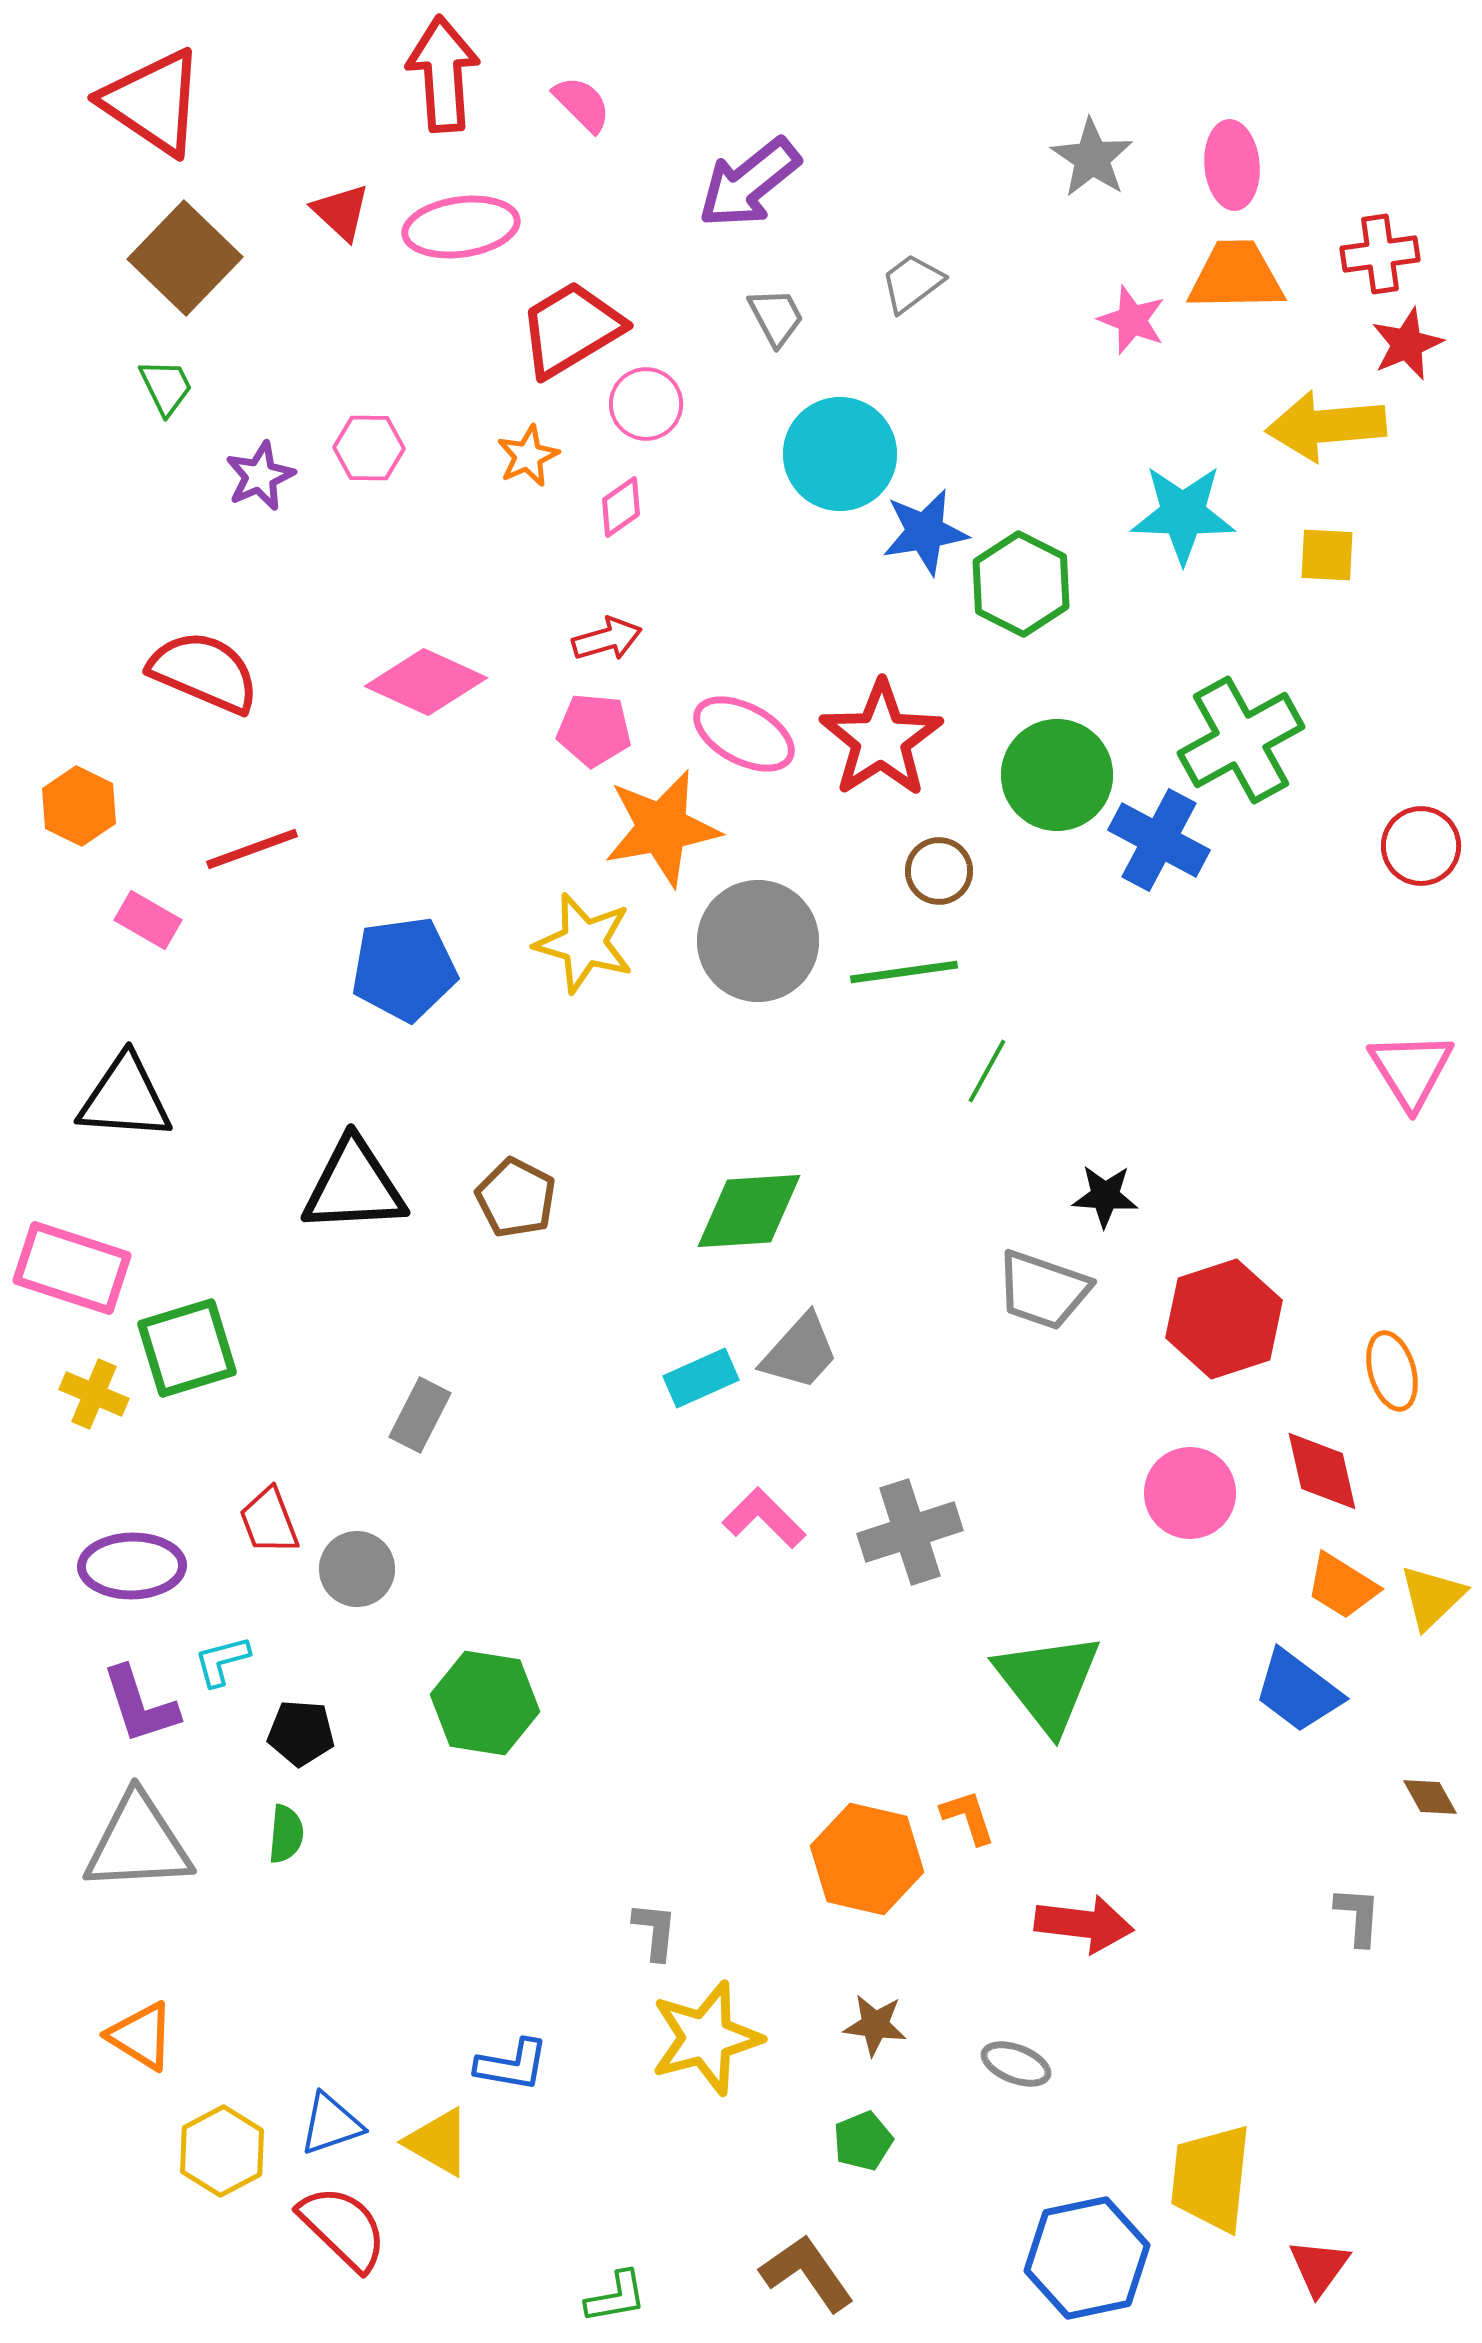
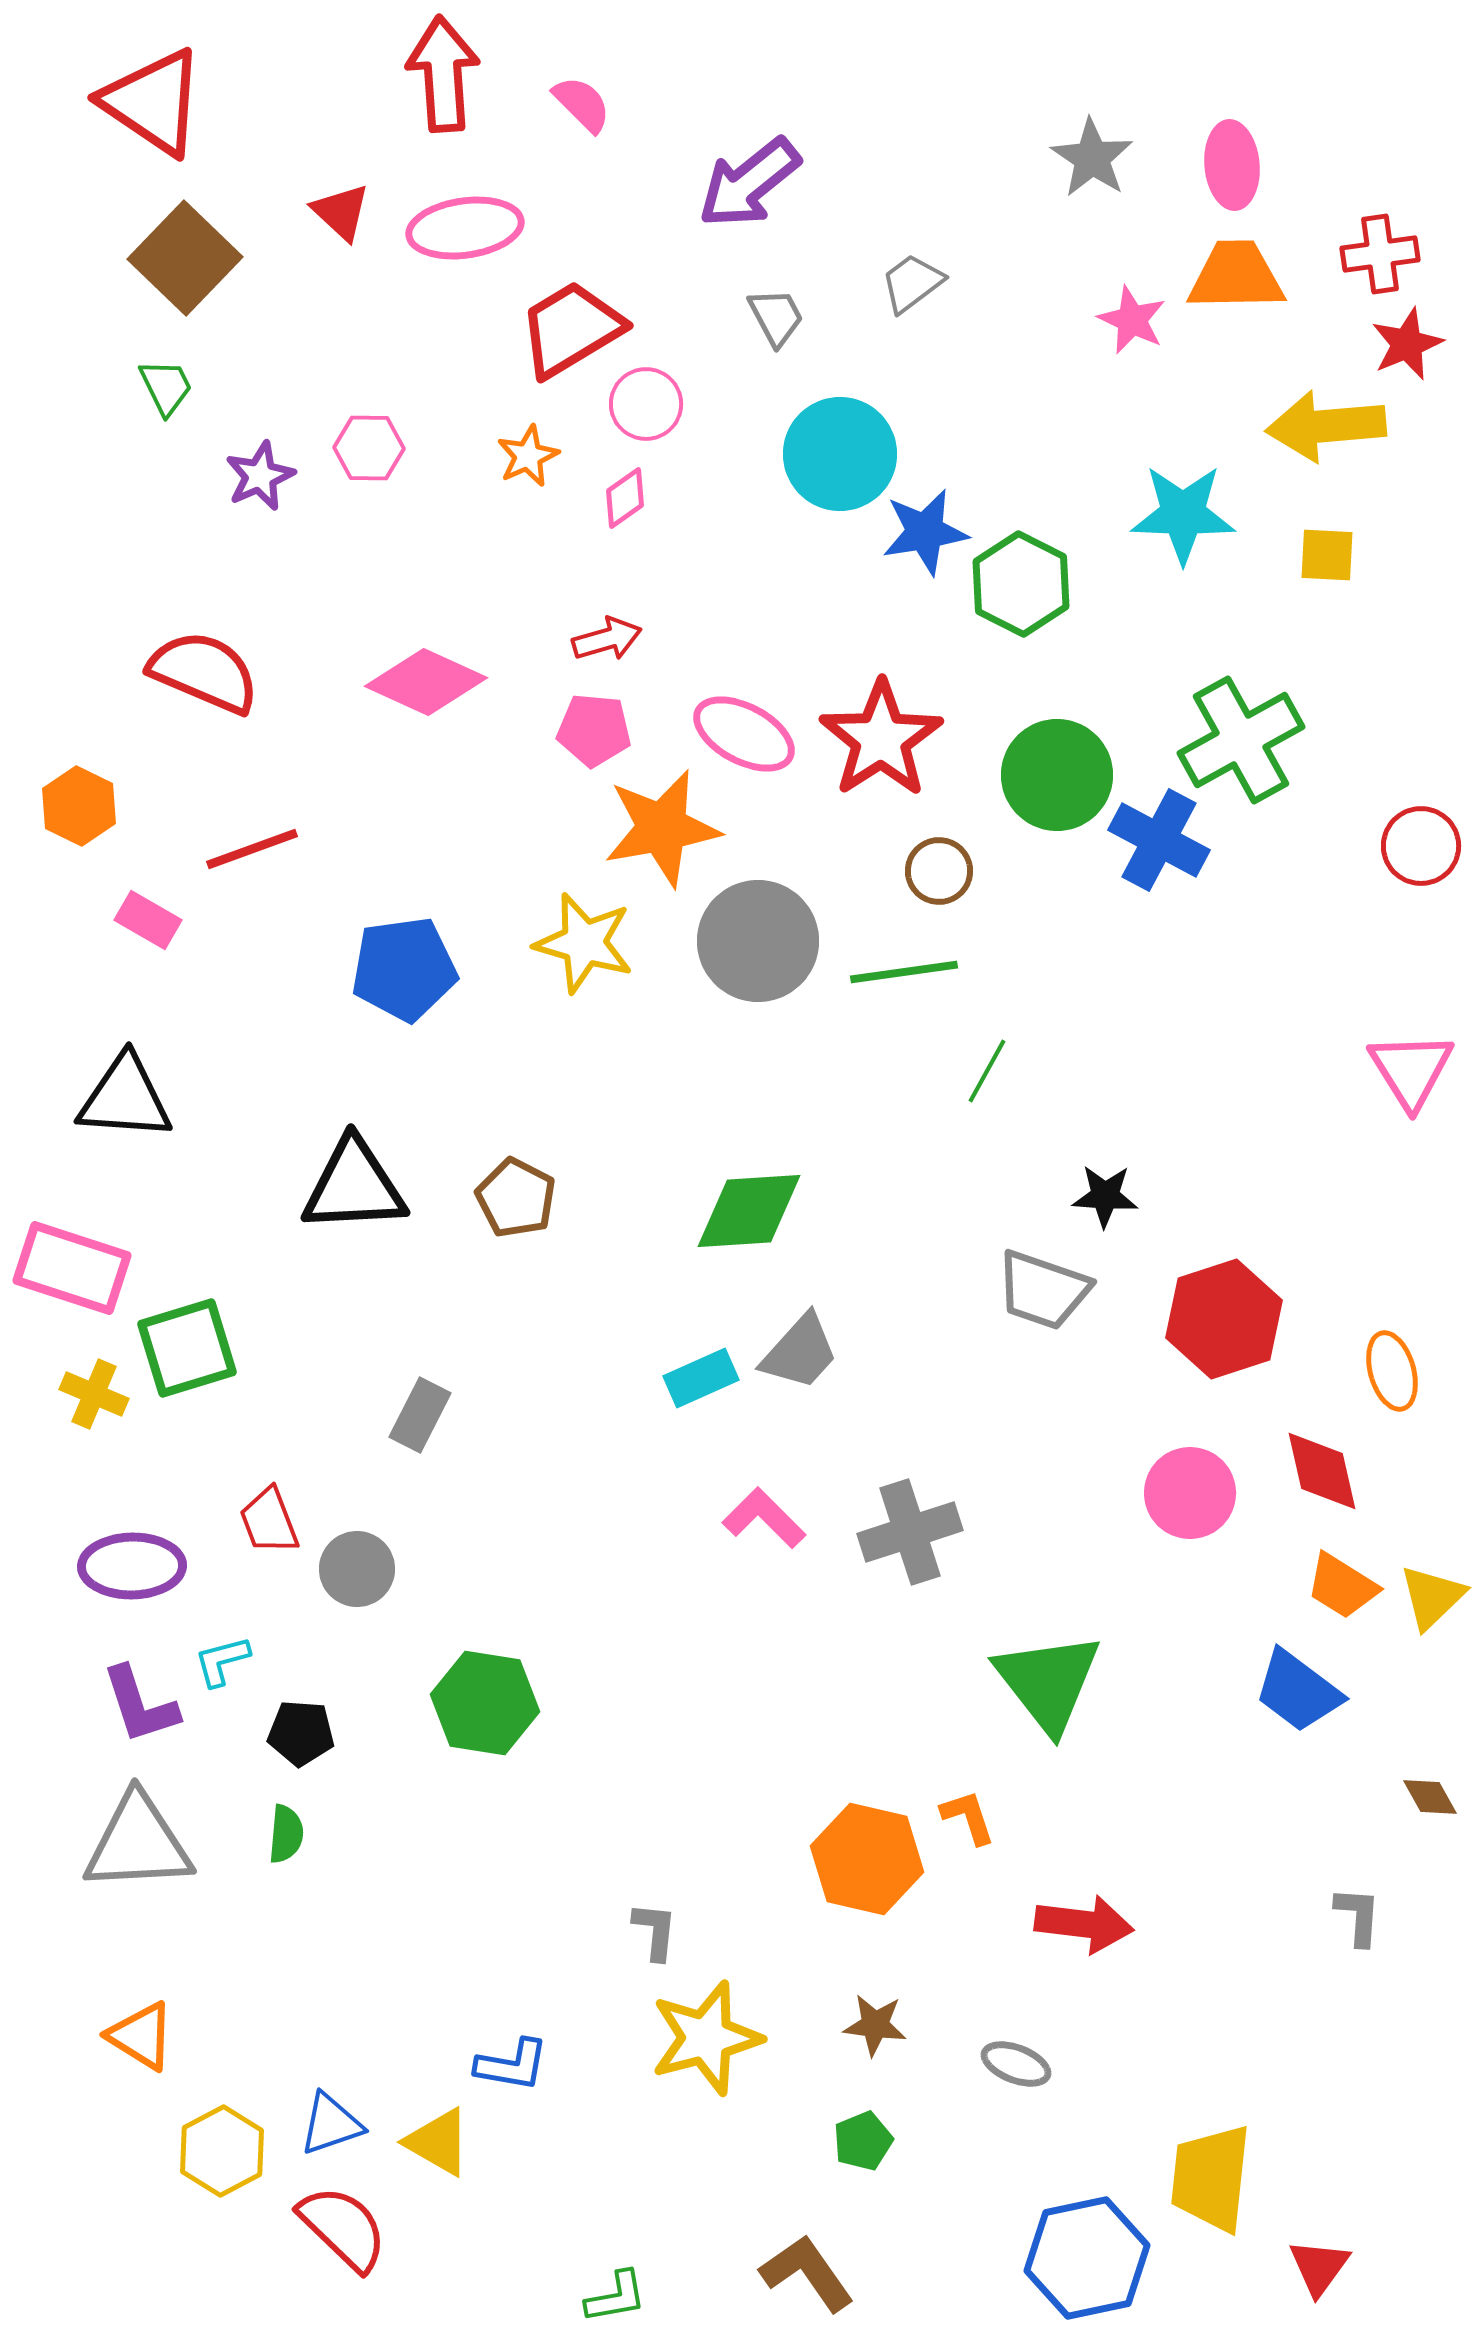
pink ellipse at (461, 227): moved 4 px right, 1 px down
pink star at (1132, 320): rotated 4 degrees clockwise
pink diamond at (621, 507): moved 4 px right, 9 px up
